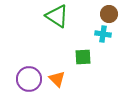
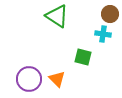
brown circle: moved 1 px right
green square: rotated 18 degrees clockwise
